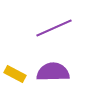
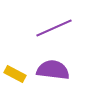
purple semicircle: moved 2 px up; rotated 8 degrees clockwise
